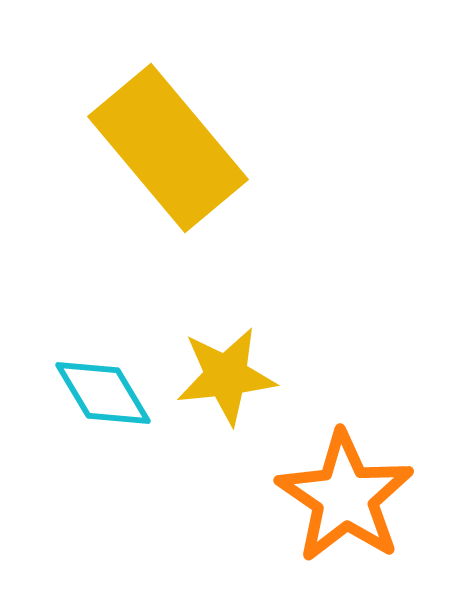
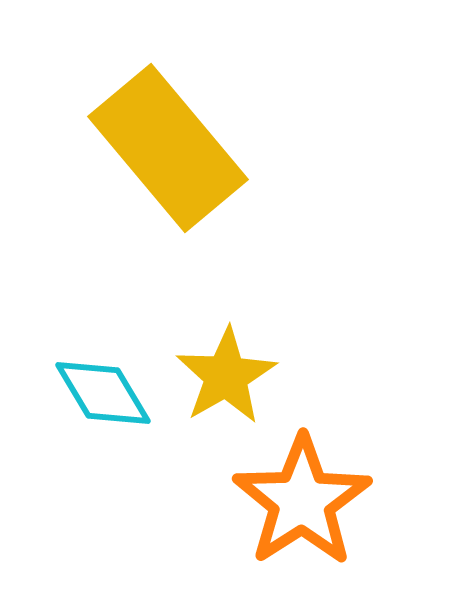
yellow star: rotated 24 degrees counterclockwise
orange star: moved 43 px left, 4 px down; rotated 5 degrees clockwise
